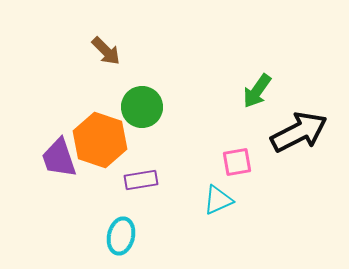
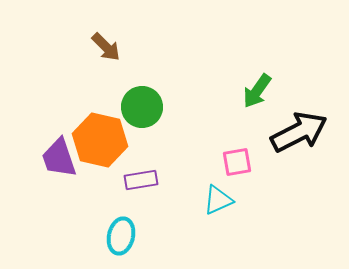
brown arrow: moved 4 px up
orange hexagon: rotated 6 degrees counterclockwise
